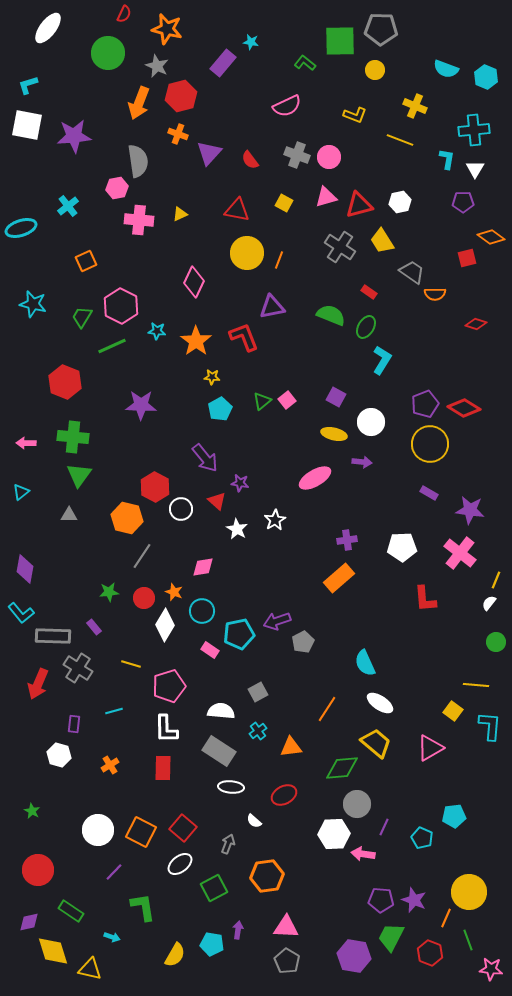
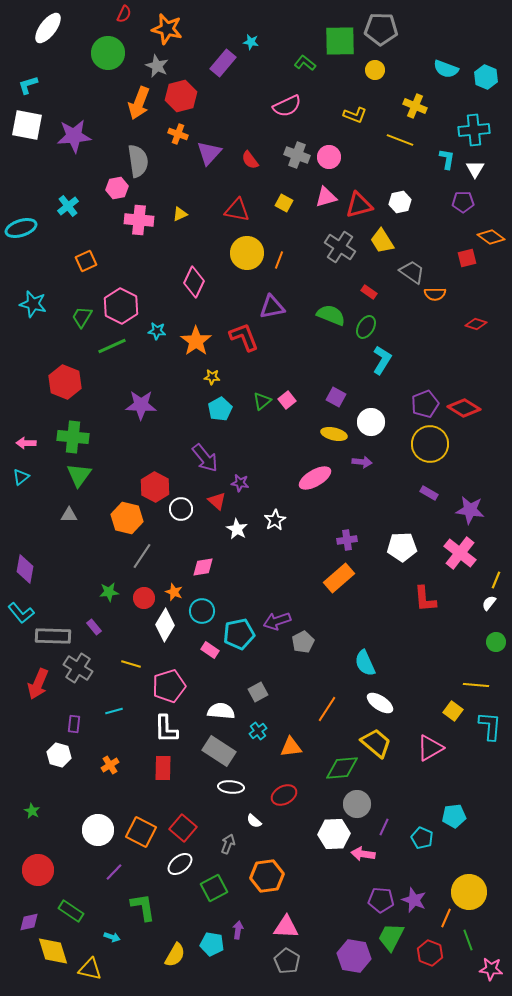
cyan triangle at (21, 492): moved 15 px up
